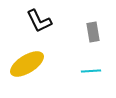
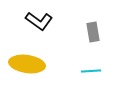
black L-shape: rotated 28 degrees counterclockwise
yellow ellipse: rotated 40 degrees clockwise
